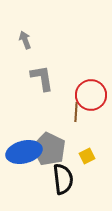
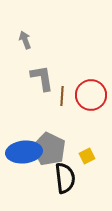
brown line: moved 14 px left, 16 px up
blue ellipse: rotated 8 degrees clockwise
black semicircle: moved 2 px right, 1 px up
